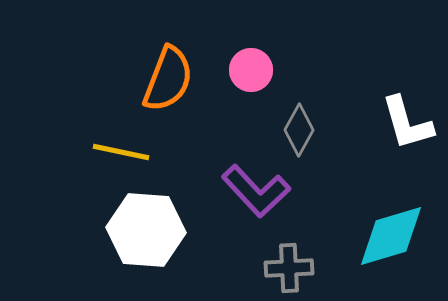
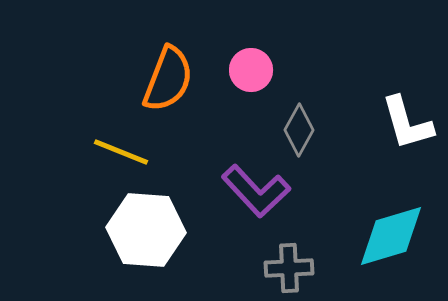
yellow line: rotated 10 degrees clockwise
